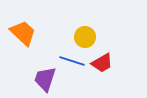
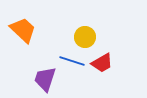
orange trapezoid: moved 3 px up
